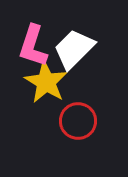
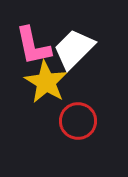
pink L-shape: rotated 30 degrees counterclockwise
